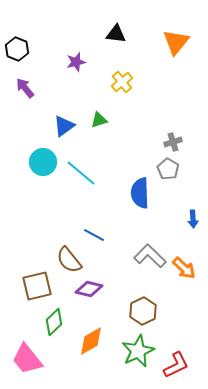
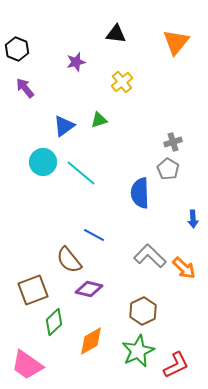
brown square: moved 4 px left, 4 px down; rotated 8 degrees counterclockwise
pink trapezoid: moved 6 px down; rotated 16 degrees counterclockwise
